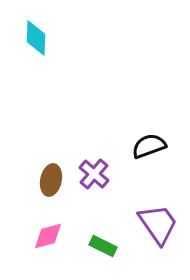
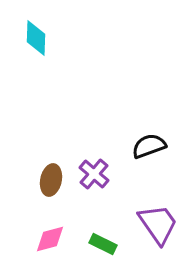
pink diamond: moved 2 px right, 3 px down
green rectangle: moved 2 px up
